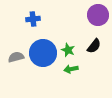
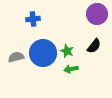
purple circle: moved 1 px left, 1 px up
green star: moved 1 px left, 1 px down
